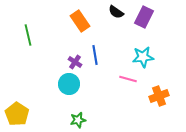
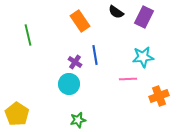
pink line: rotated 18 degrees counterclockwise
